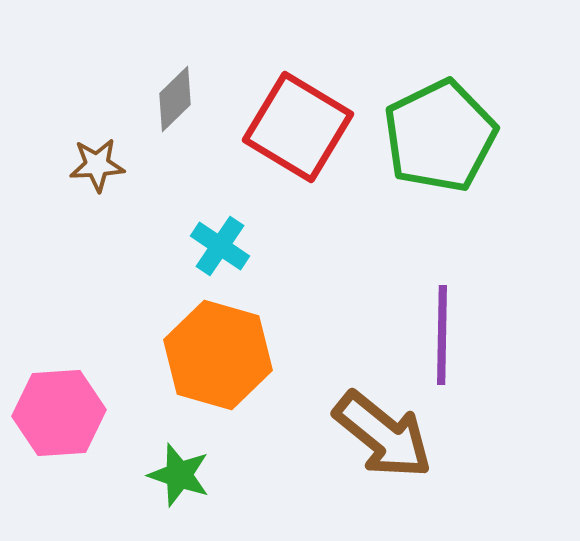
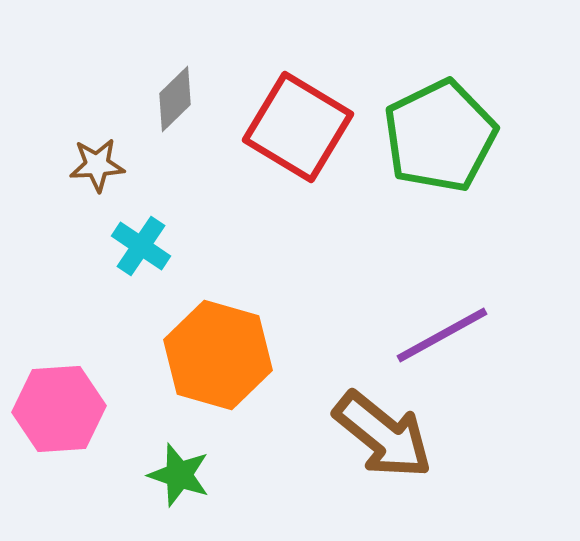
cyan cross: moved 79 px left
purple line: rotated 60 degrees clockwise
pink hexagon: moved 4 px up
